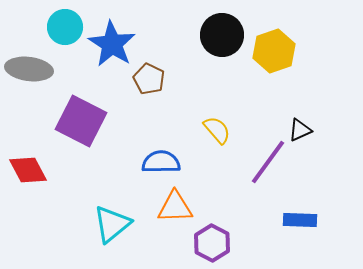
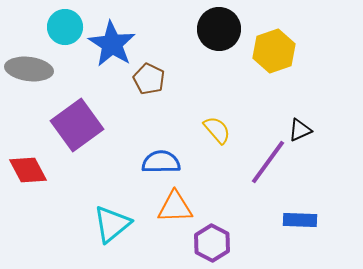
black circle: moved 3 px left, 6 px up
purple square: moved 4 px left, 4 px down; rotated 27 degrees clockwise
